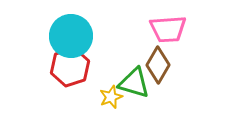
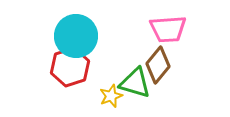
cyan circle: moved 5 px right
brown diamond: rotated 9 degrees clockwise
green triangle: moved 1 px right
yellow star: moved 1 px up
